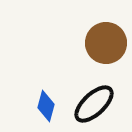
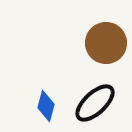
black ellipse: moved 1 px right, 1 px up
